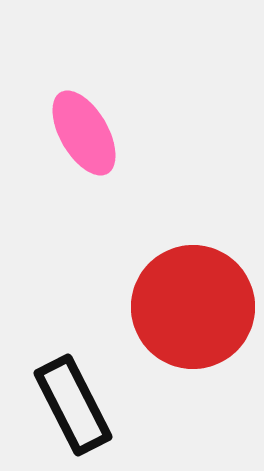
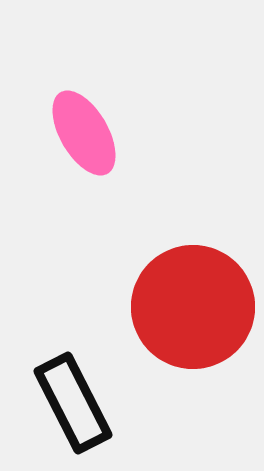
black rectangle: moved 2 px up
